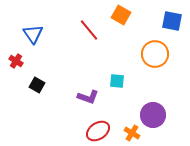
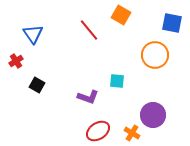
blue square: moved 2 px down
orange circle: moved 1 px down
red cross: rotated 24 degrees clockwise
